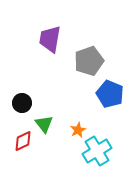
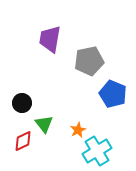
gray pentagon: rotated 8 degrees clockwise
blue pentagon: moved 3 px right
